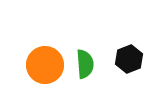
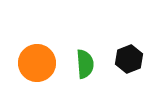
orange circle: moved 8 px left, 2 px up
